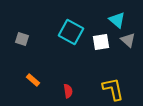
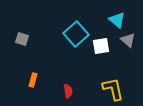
cyan square: moved 5 px right, 2 px down; rotated 20 degrees clockwise
white square: moved 4 px down
orange rectangle: rotated 64 degrees clockwise
